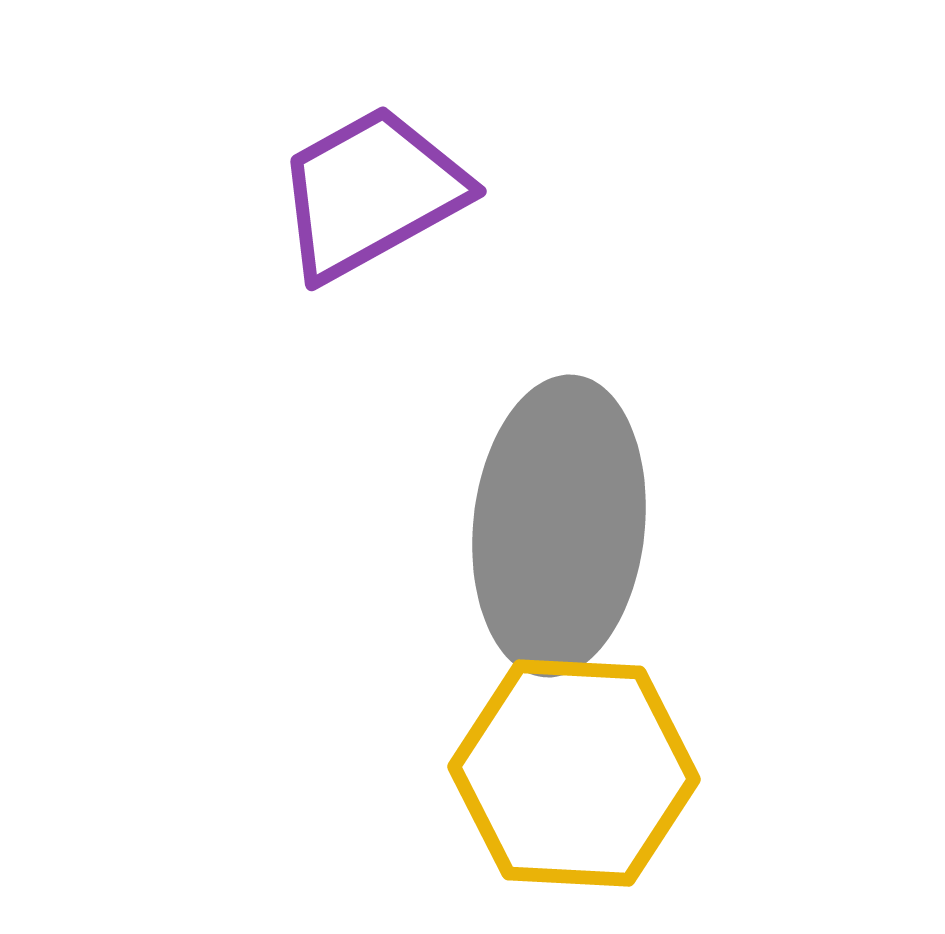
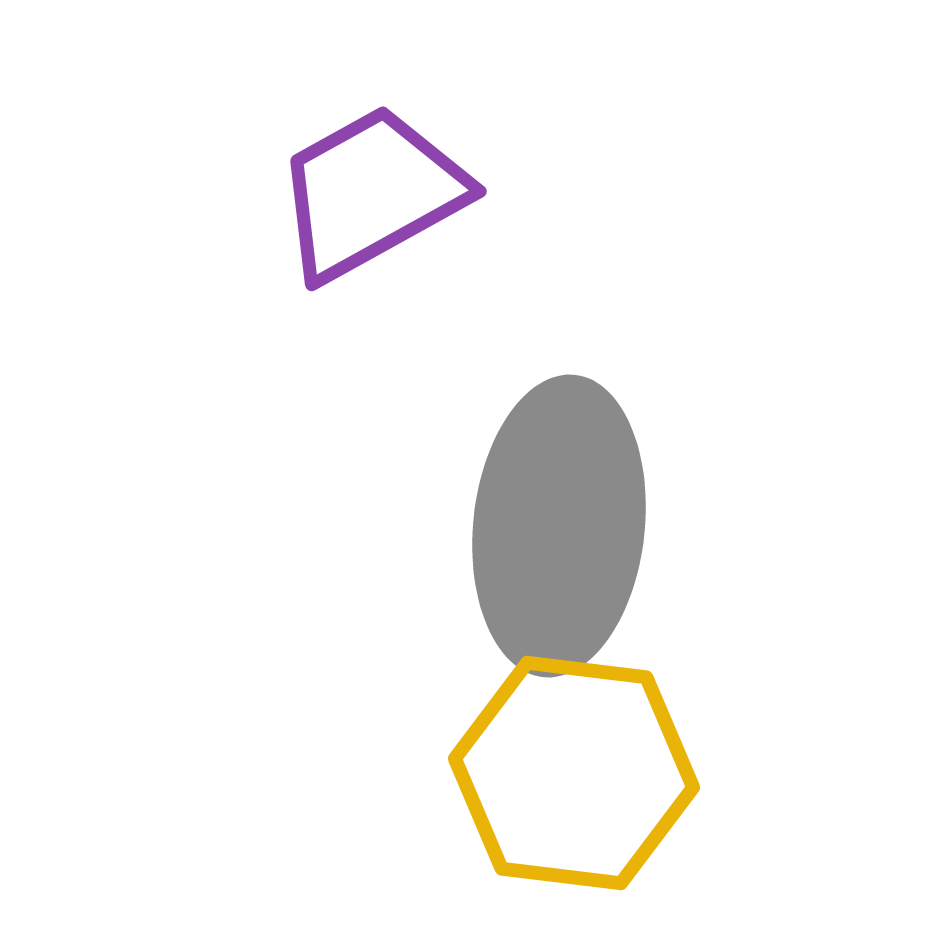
yellow hexagon: rotated 4 degrees clockwise
